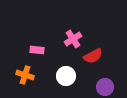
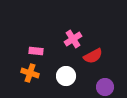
pink rectangle: moved 1 px left, 1 px down
orange cross: moved 5 px right, 2 px up
